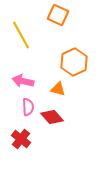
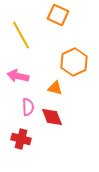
pink arrow: moved 5 px left, 5 px up
orange triangle: moved 3 px left, 1 px up
red diamond: rotated 20 degrees clockwise
red cross: rotated 24 degrees counterclockwise
